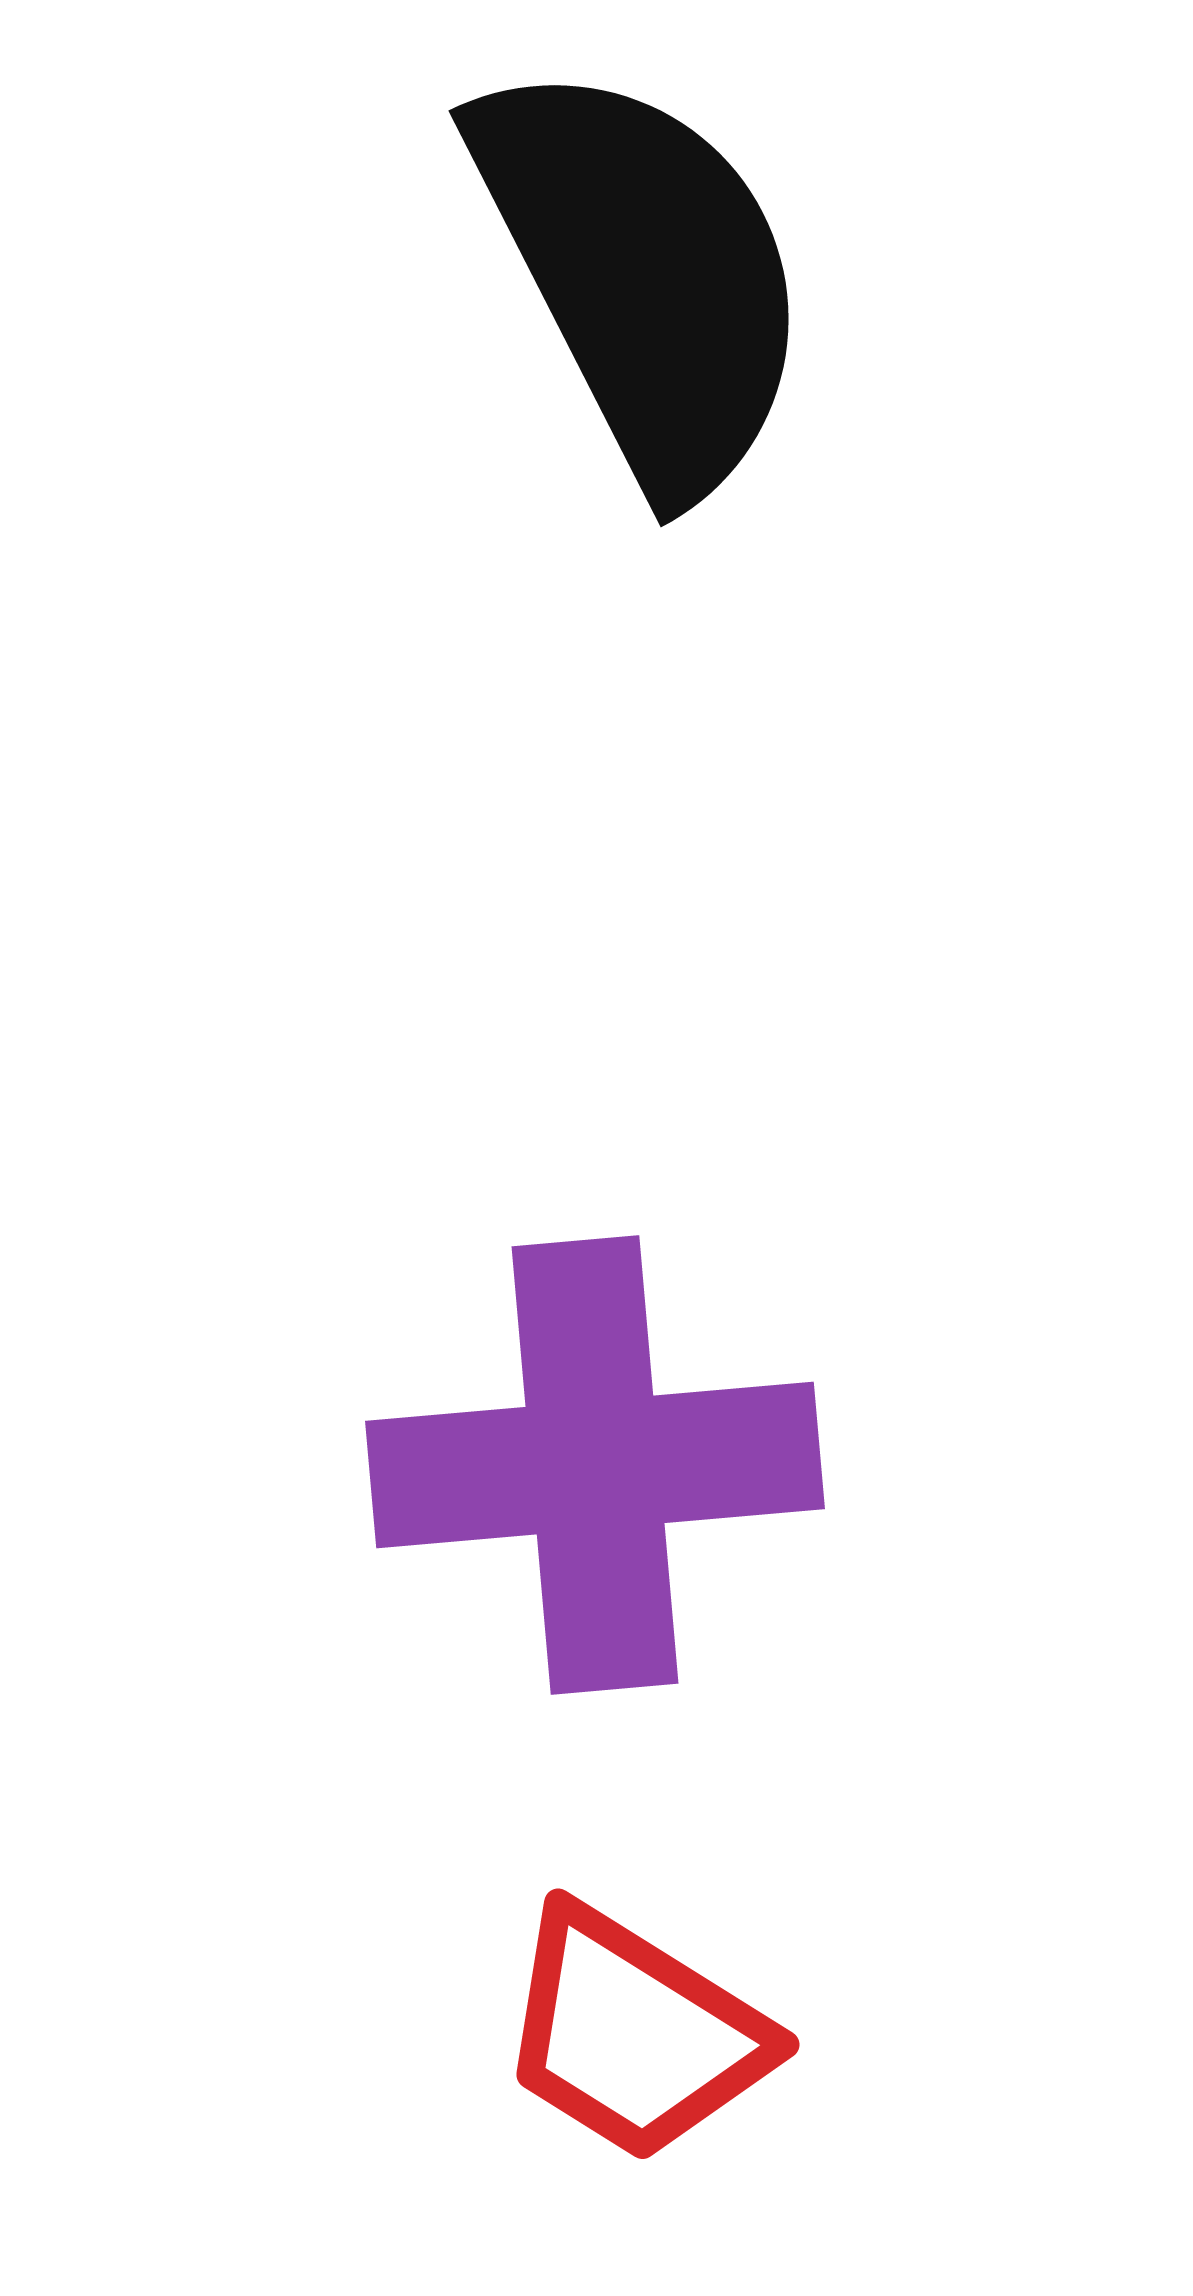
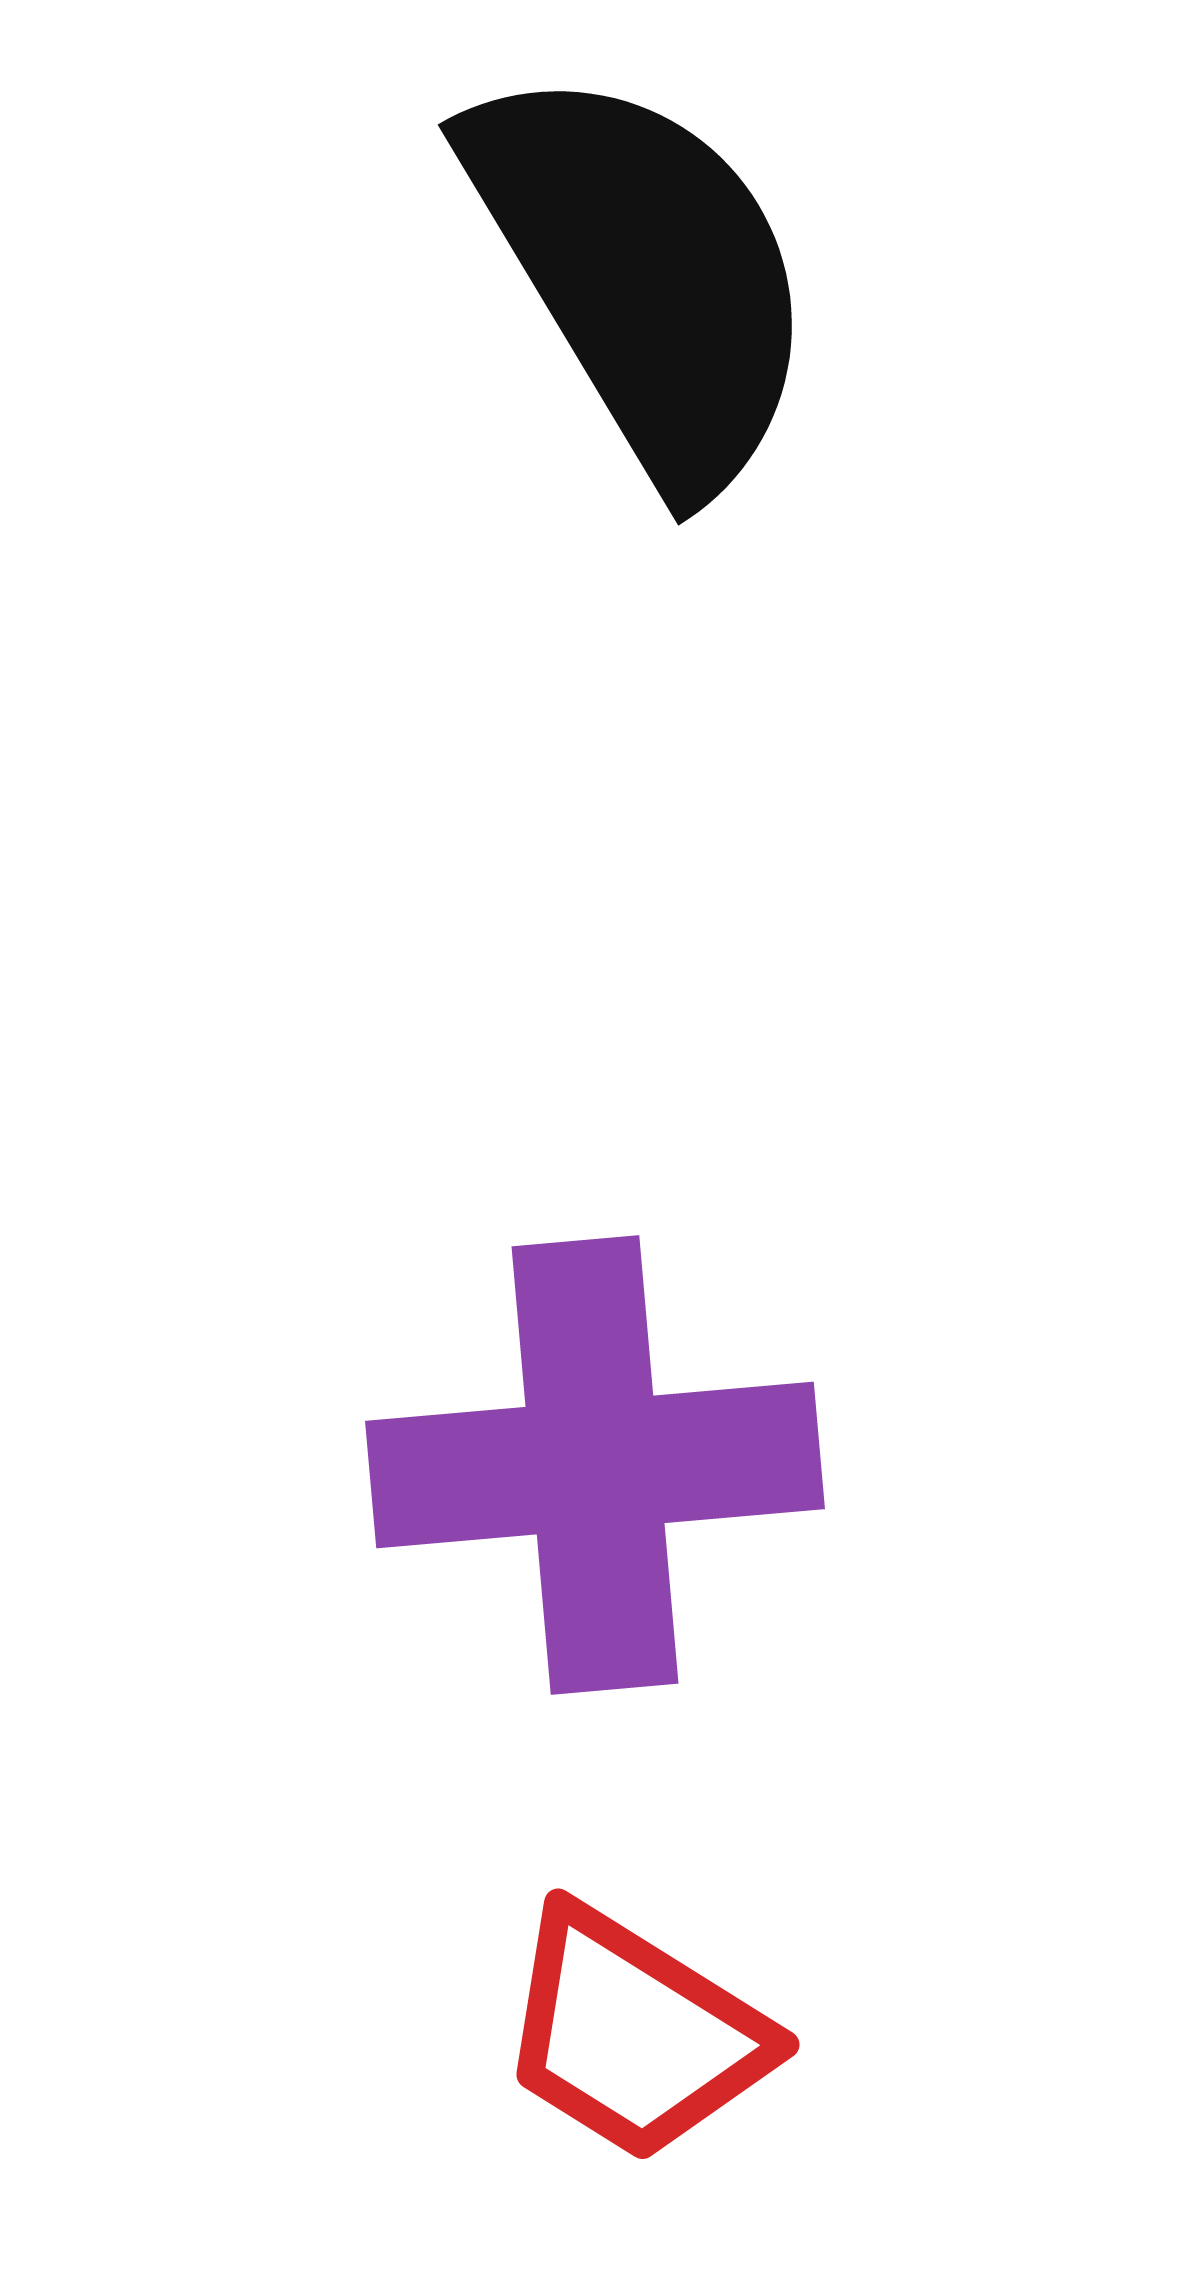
black semicircle: rotated 4 degrees counterclockwise
